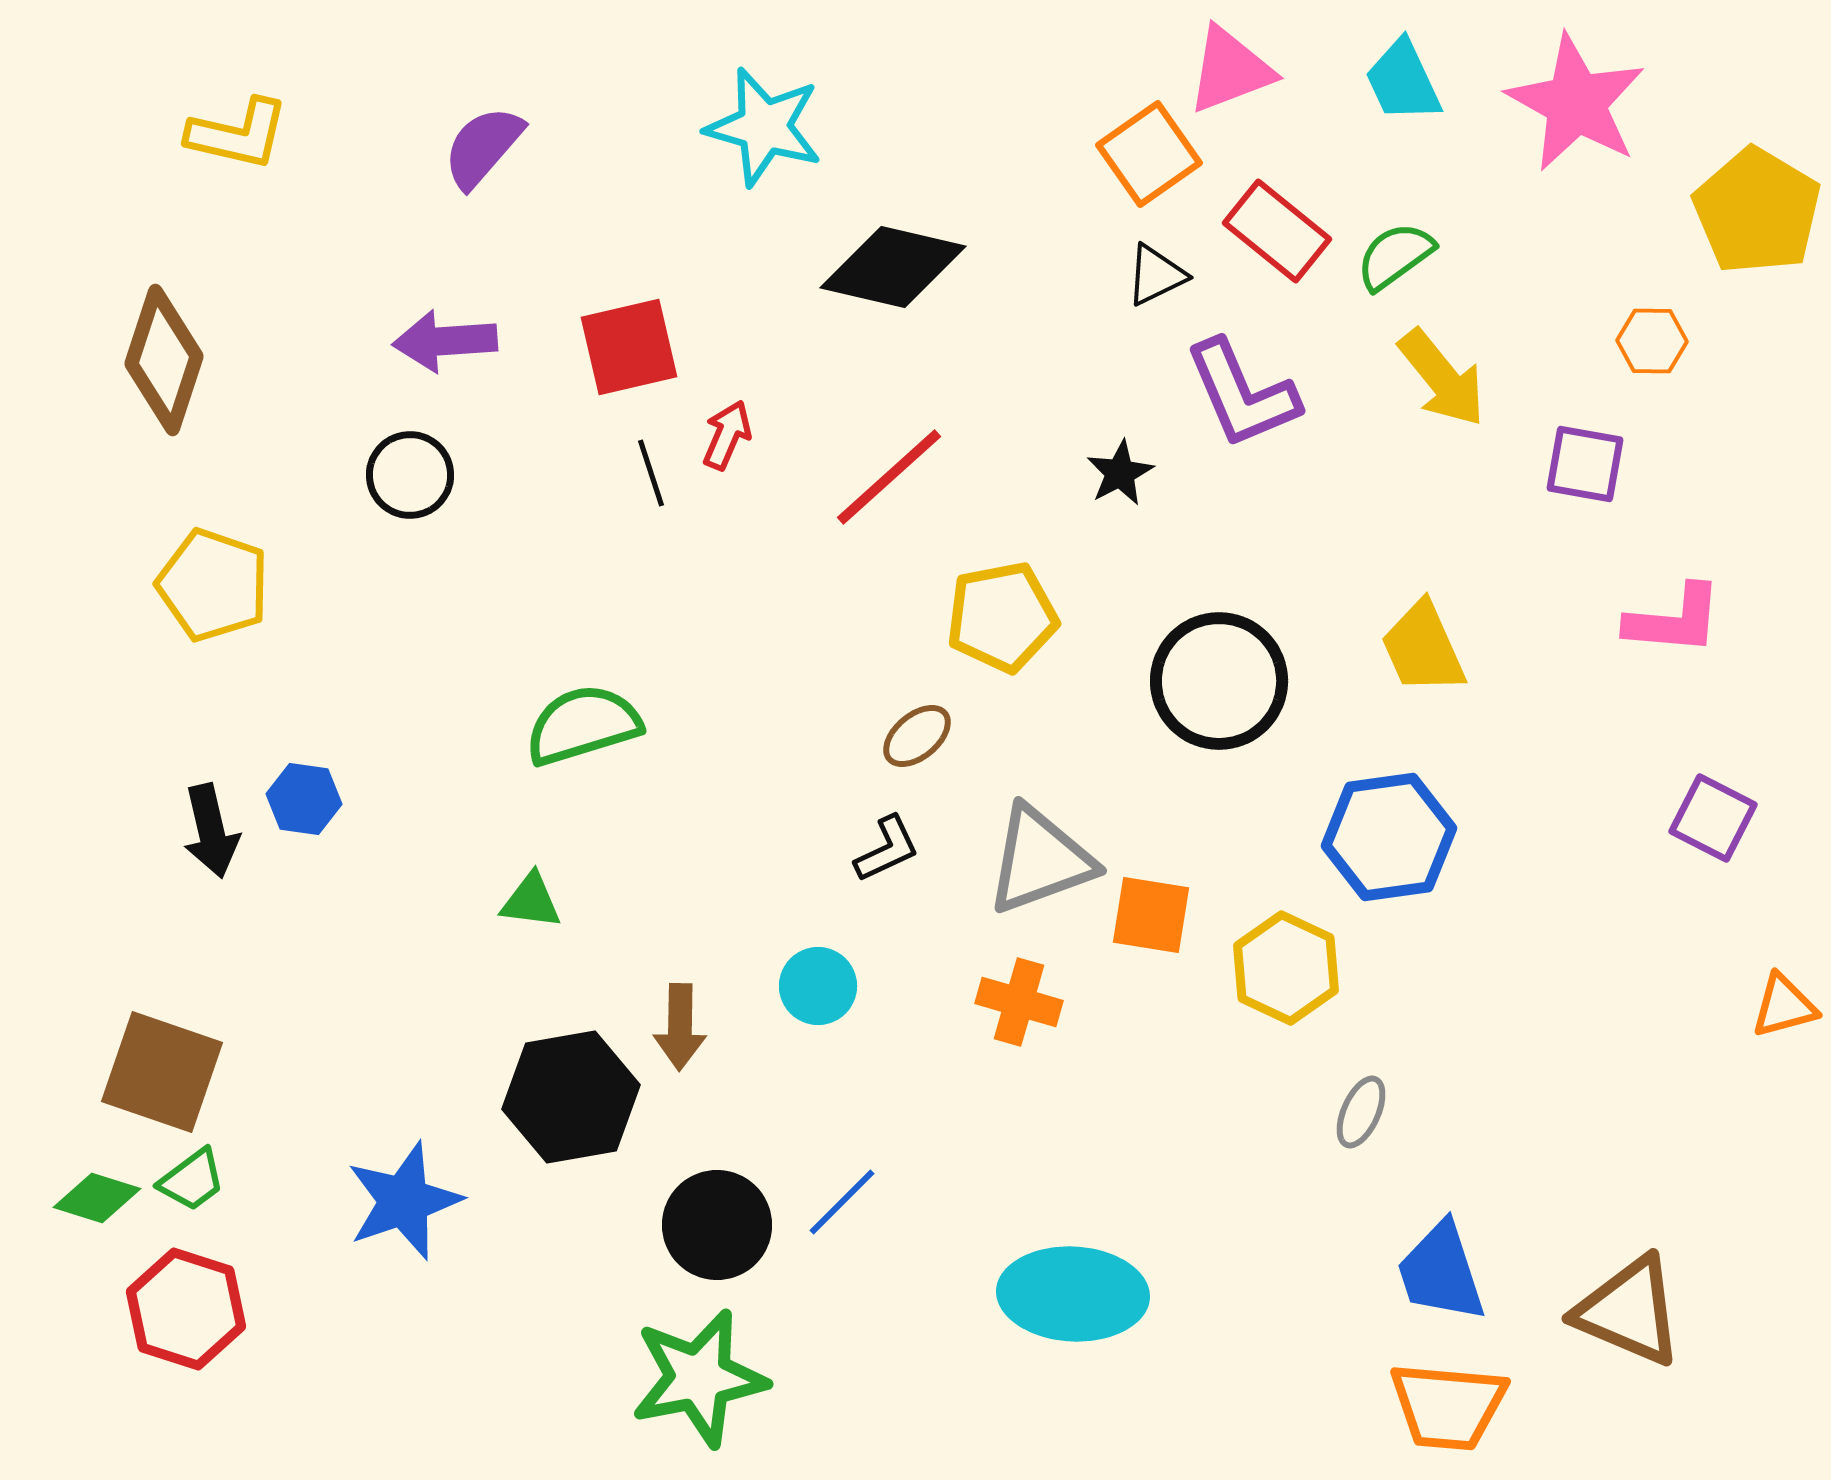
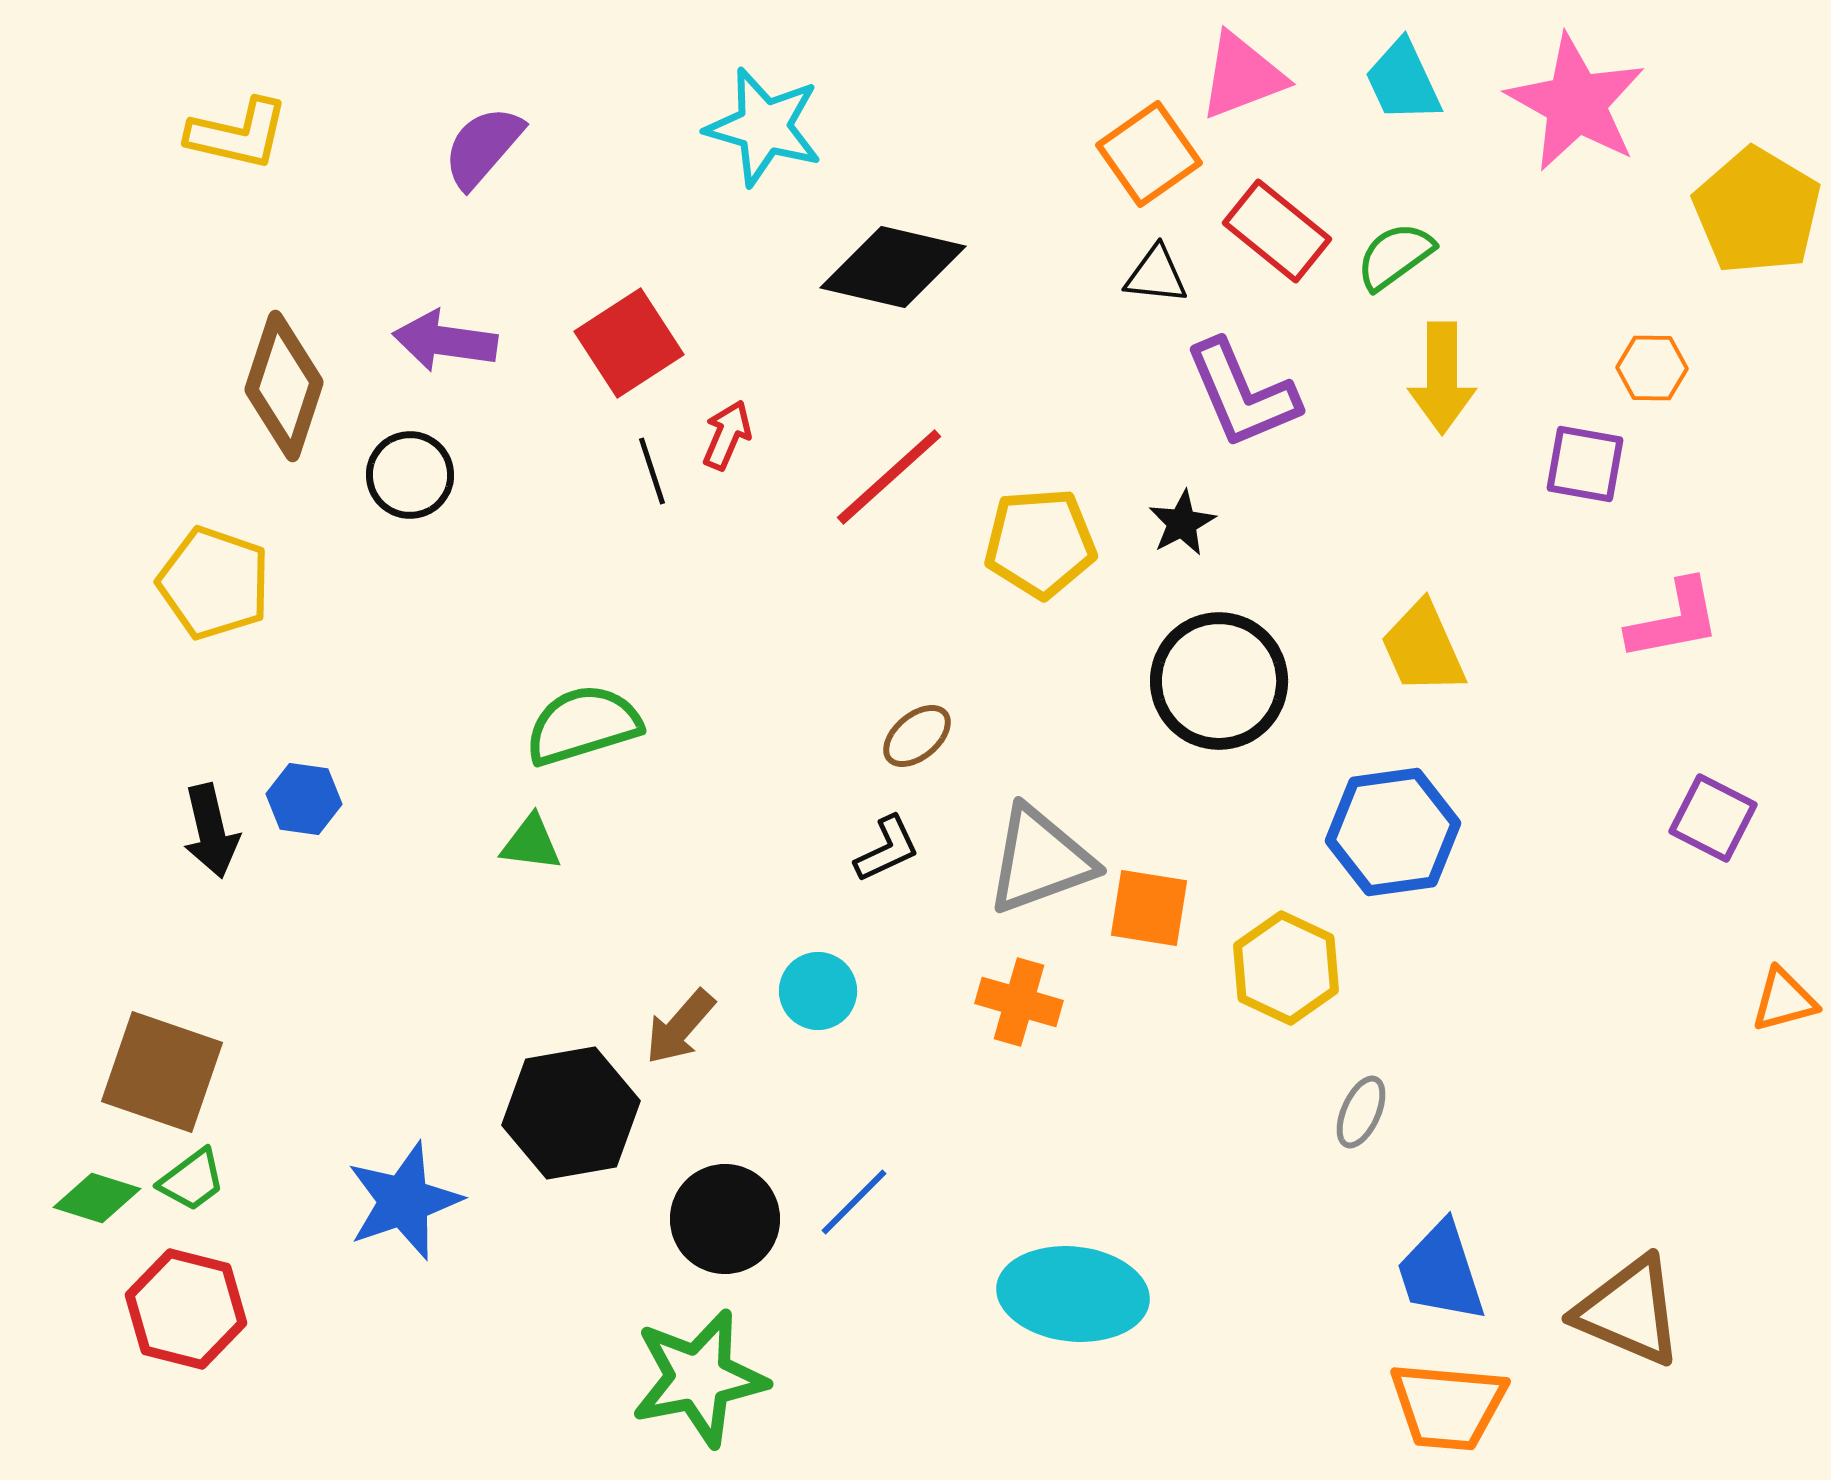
pink triangle at (1230, 70): moved 12 px right, 6 px down
black triangle at (1156, 275): rotated 32 degrees clockwise
purple arrow at (445, 341): rotated 12 degrees clockwise
orange hexagon at (1652, 341): moved 27 px down
red square at (629, 347): moved 4 px up; rotated 20 degrees counterclockwise
brown diamond at (164, 360): moved 120 px right, 26 px down
yellow arrow at (1442, 378): rotated 39 degrees clockwise
black line at (651, 473): moved 1 px right, 2 px up
black star at (1120, 473): moved 62 px right, 50 px down
yellow pentagon at (213, 585): moved 1 px right, 2 px up
yellow pentagon at (1002, 617): moved 38 px right, 74 px up; rotated 7 degrees clockwise
pink L-shape at (1674, 620): rotated 16 degrees counterclockwise
blue hexagon at (1389, 837): moved 4 px right, 5 px up
green triangle at (531, 901): moved 58 px up
orange square at (1151, 915): moved 2 px left, 7 px up
cyan circle at (818, 986): moved 5 px down
orange triangle at (1784, 1006): moved 6 px up
brown arrow at (680, 1027): rotated 40 degrees clockwise
black hexagon at (571, 1097): moved 16 px down
blue line at (842, 1202): moved 12 px right
black circle at (717, 1225): moved 8 px right, 6 px up
cyan ellipse at (1073, 1294): rotated 3 degrees clockwise
red hexagon at (186, 1309): rotated 4 degrees counterclockwise
